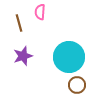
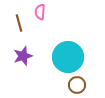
cyan circle: moved 1 px left
